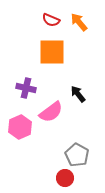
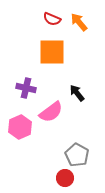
red semicircle: moved 1 px right, 1 px up
black arrow: moved 1 px left, 1 px up
